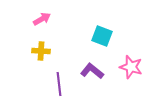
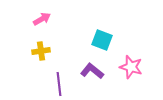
cyan square: moved 4 px down
yellow cross: rotated 12 degrees counterclockwise
